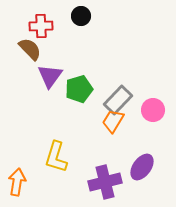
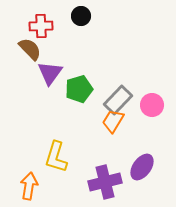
purple triangle: moved 3 px up
pink circle: moved 1 px left, 5 px up
orange arrow: moved 12 px right, 4 px down
